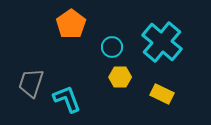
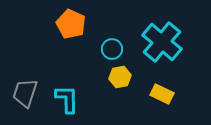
orange pentagon: rotated 12 degrees counterclockwise
cyan circle: moved 2 px down
yellow hexagon: rotated 10 degrees counterclockwise
gray trapezoid: moved 6 px left, 10 px down
cyan L-shape: rotated 20 degrees clockwise
